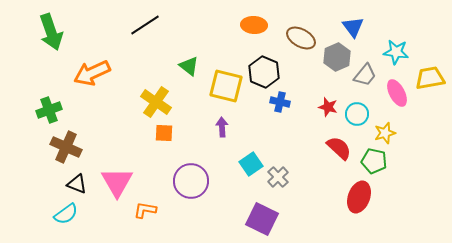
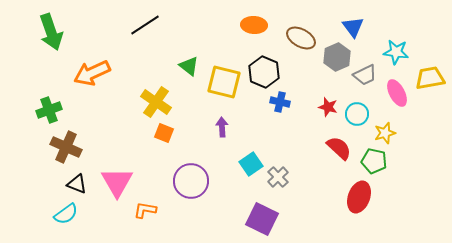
gray trapezoid: rotated 25 degrees clockwise
yellow square: moved 2 px left, 4 px up
orange square: rotated 18 degrees clockwise
